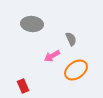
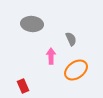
pink arrow: moved 1 px left; rotated 119 degrees clockwise
